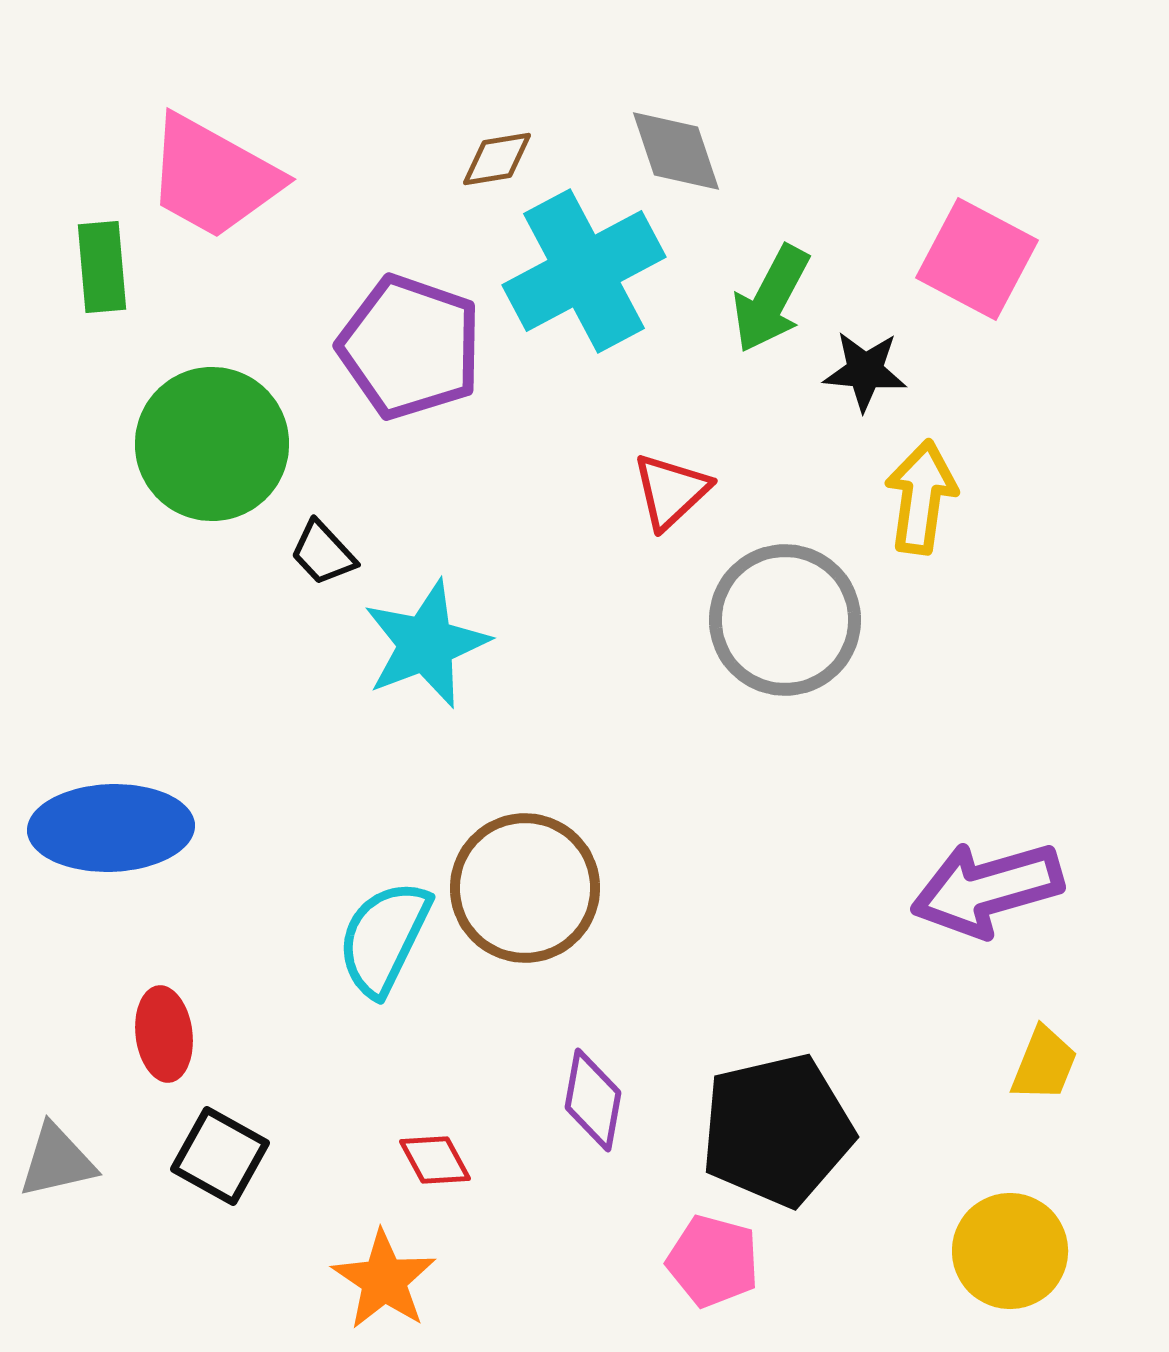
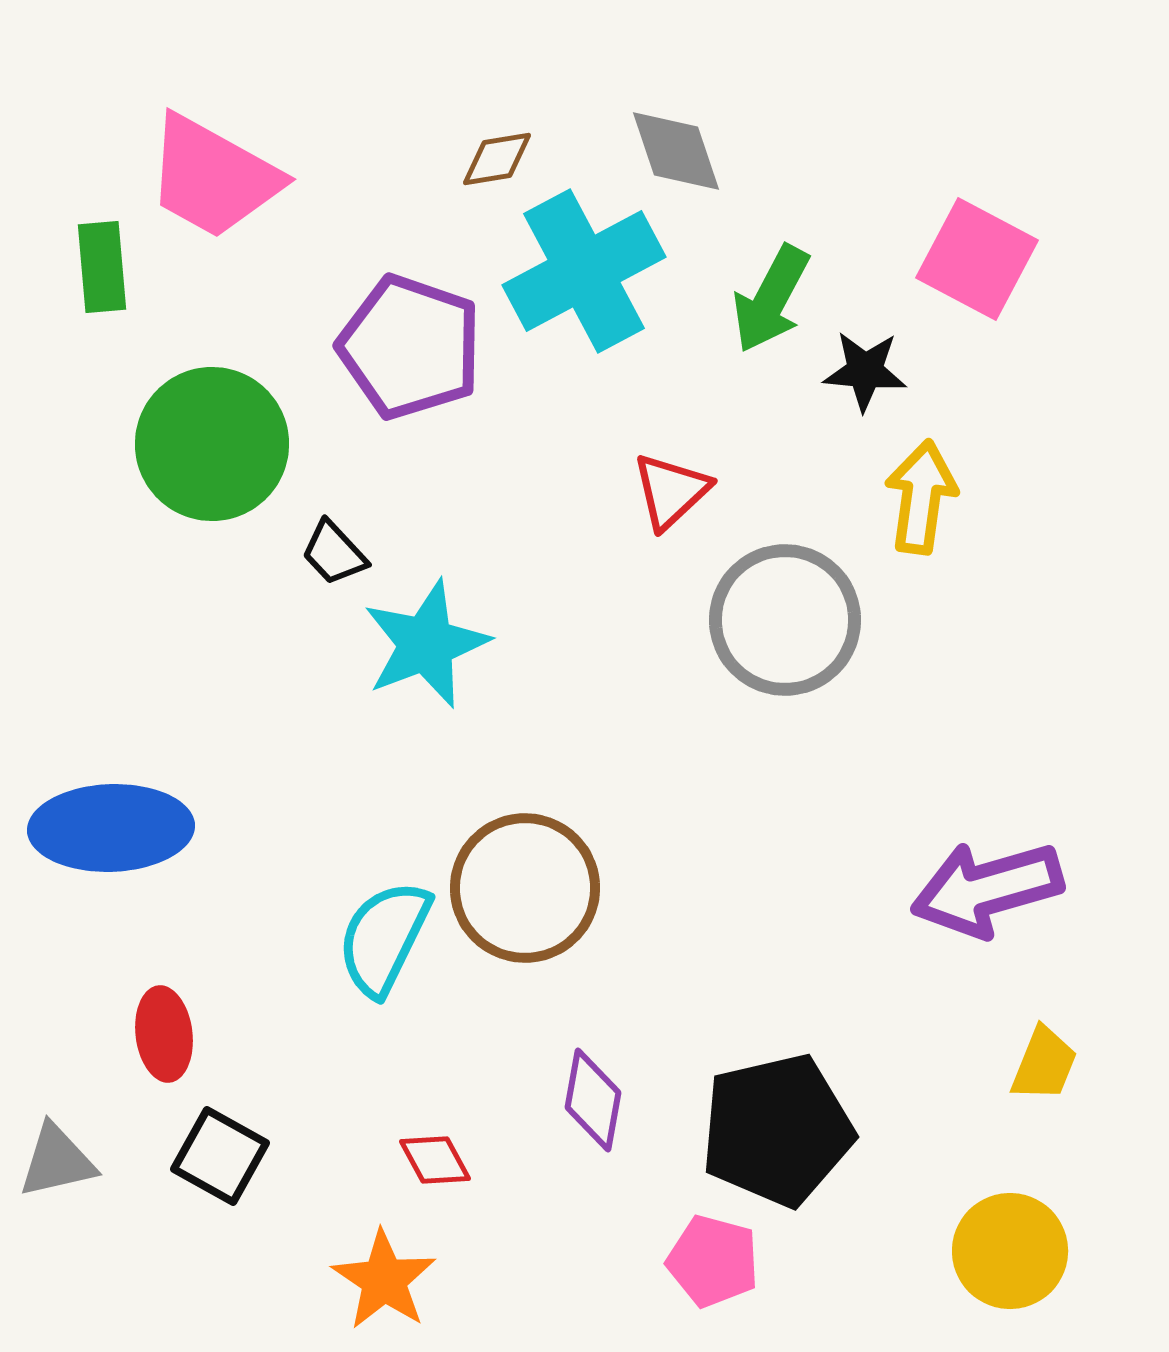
black trapezoid: moved 11 px right
